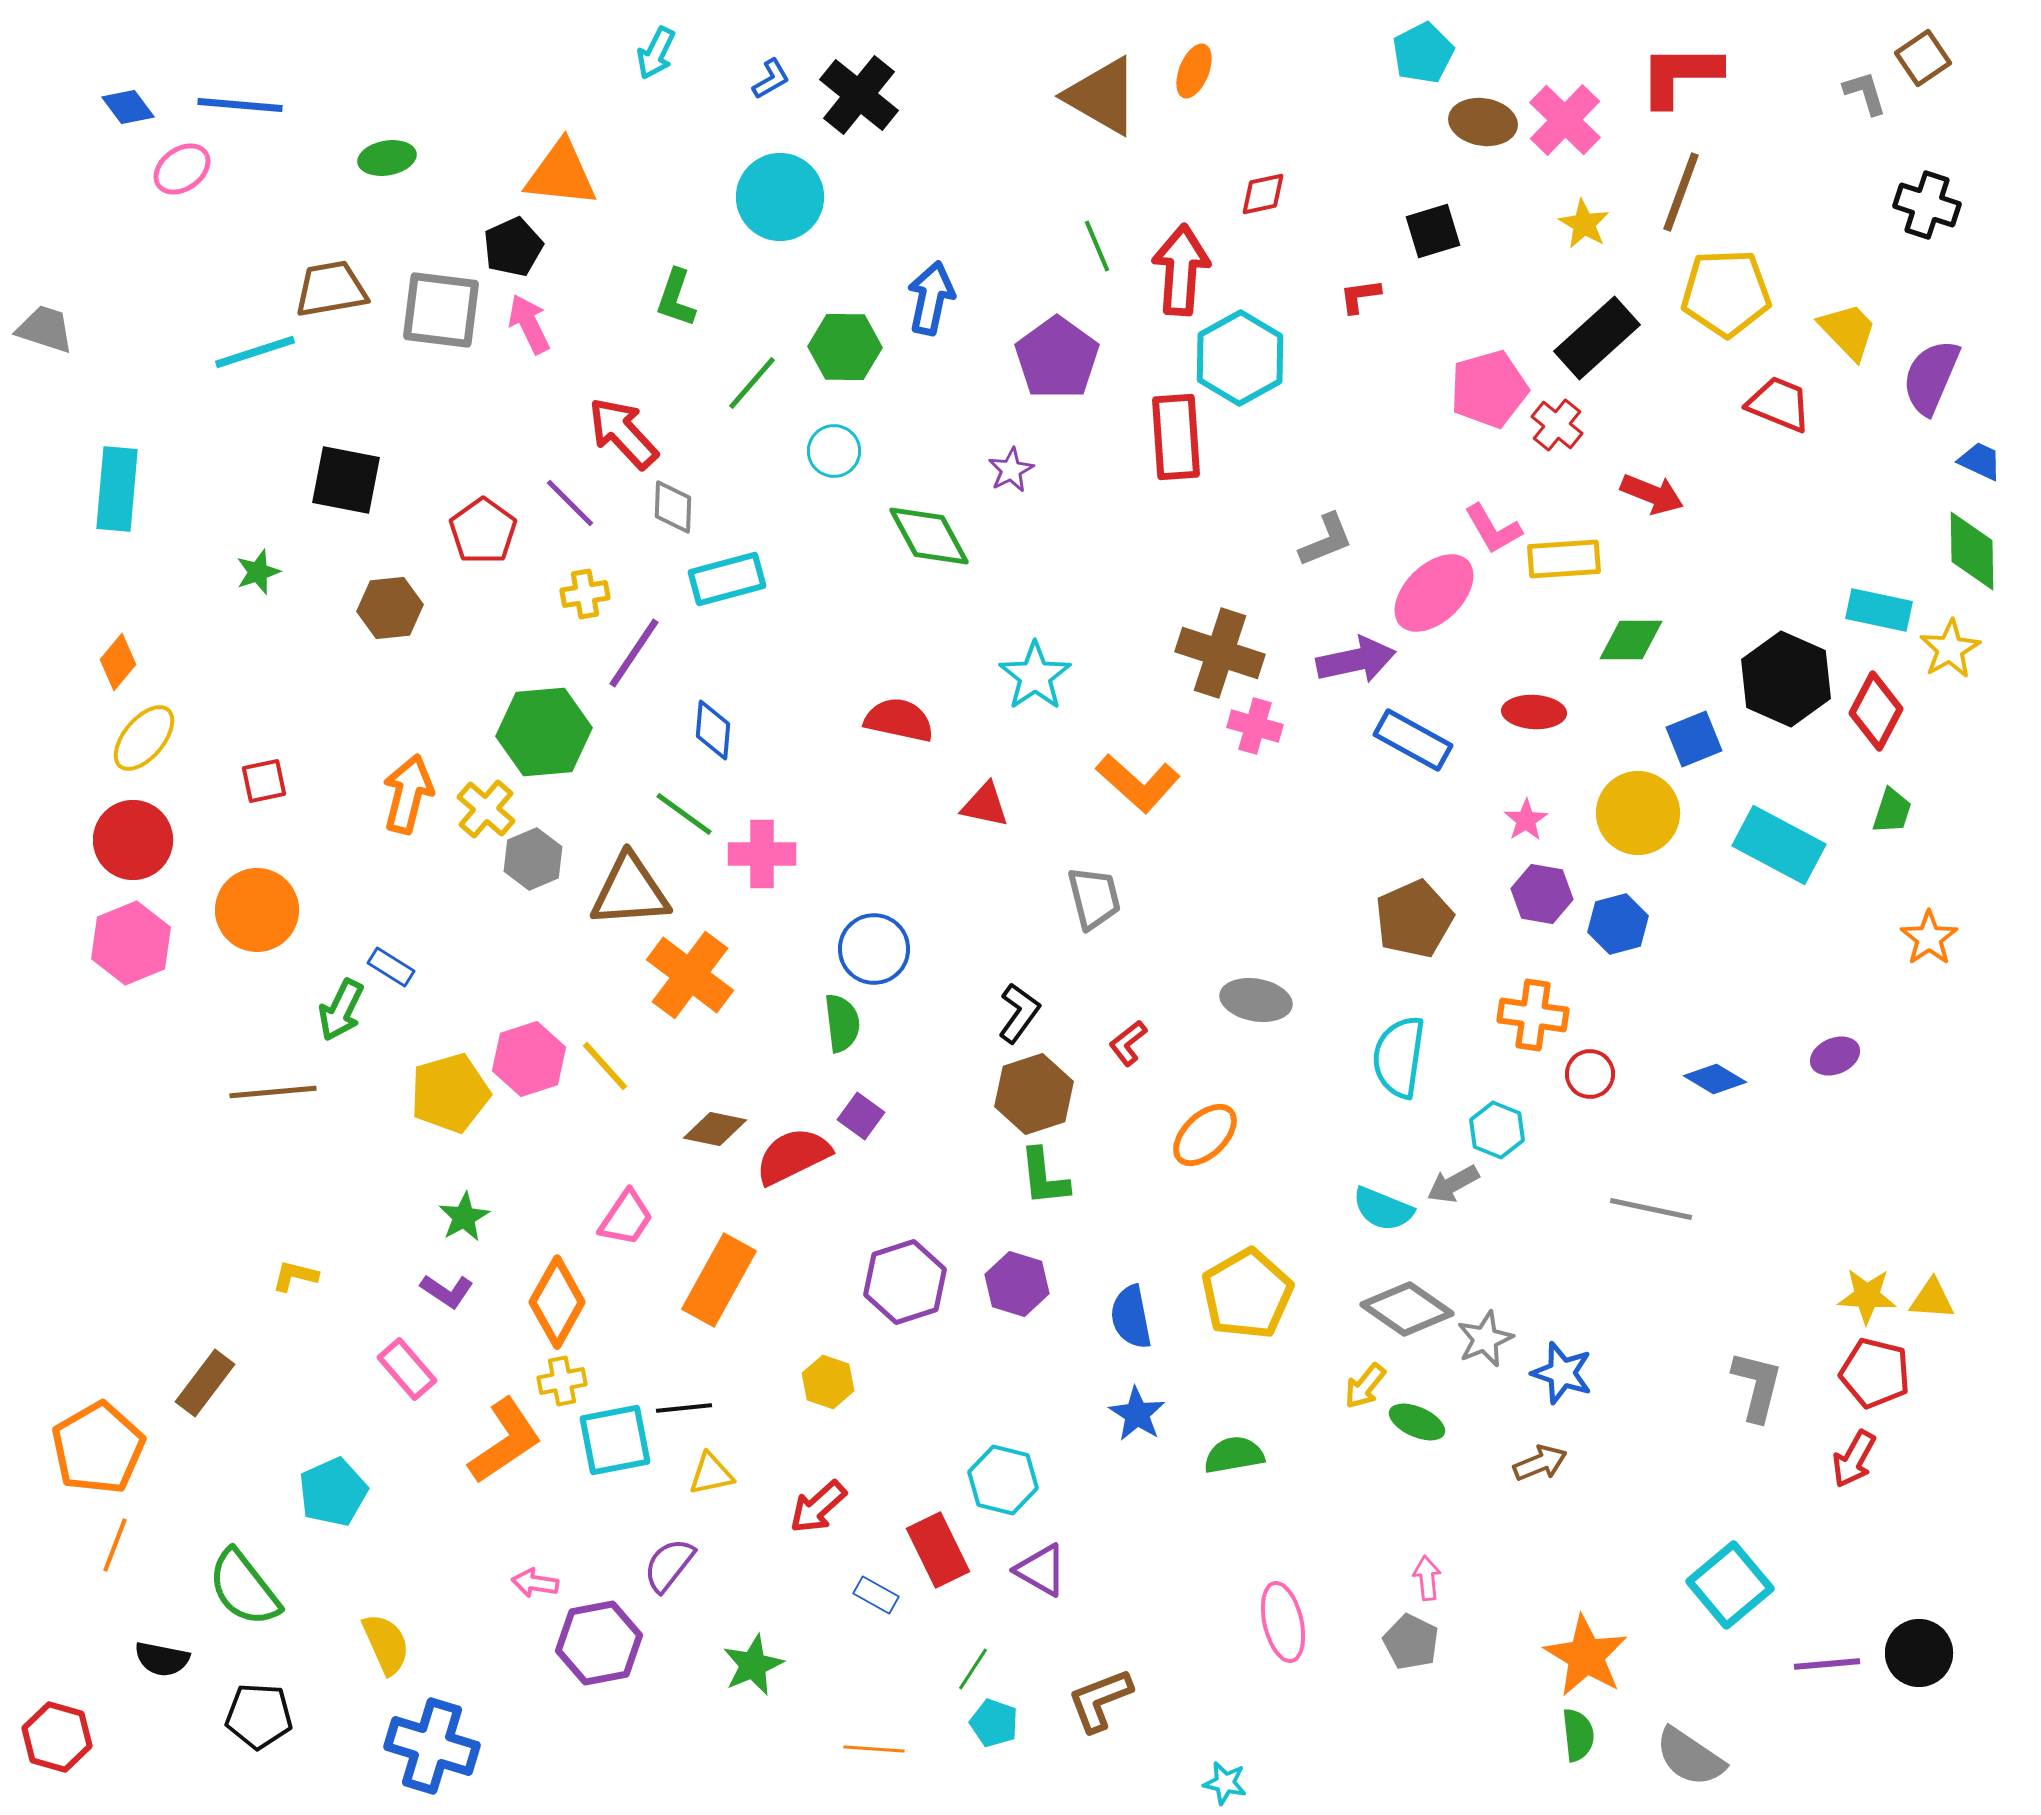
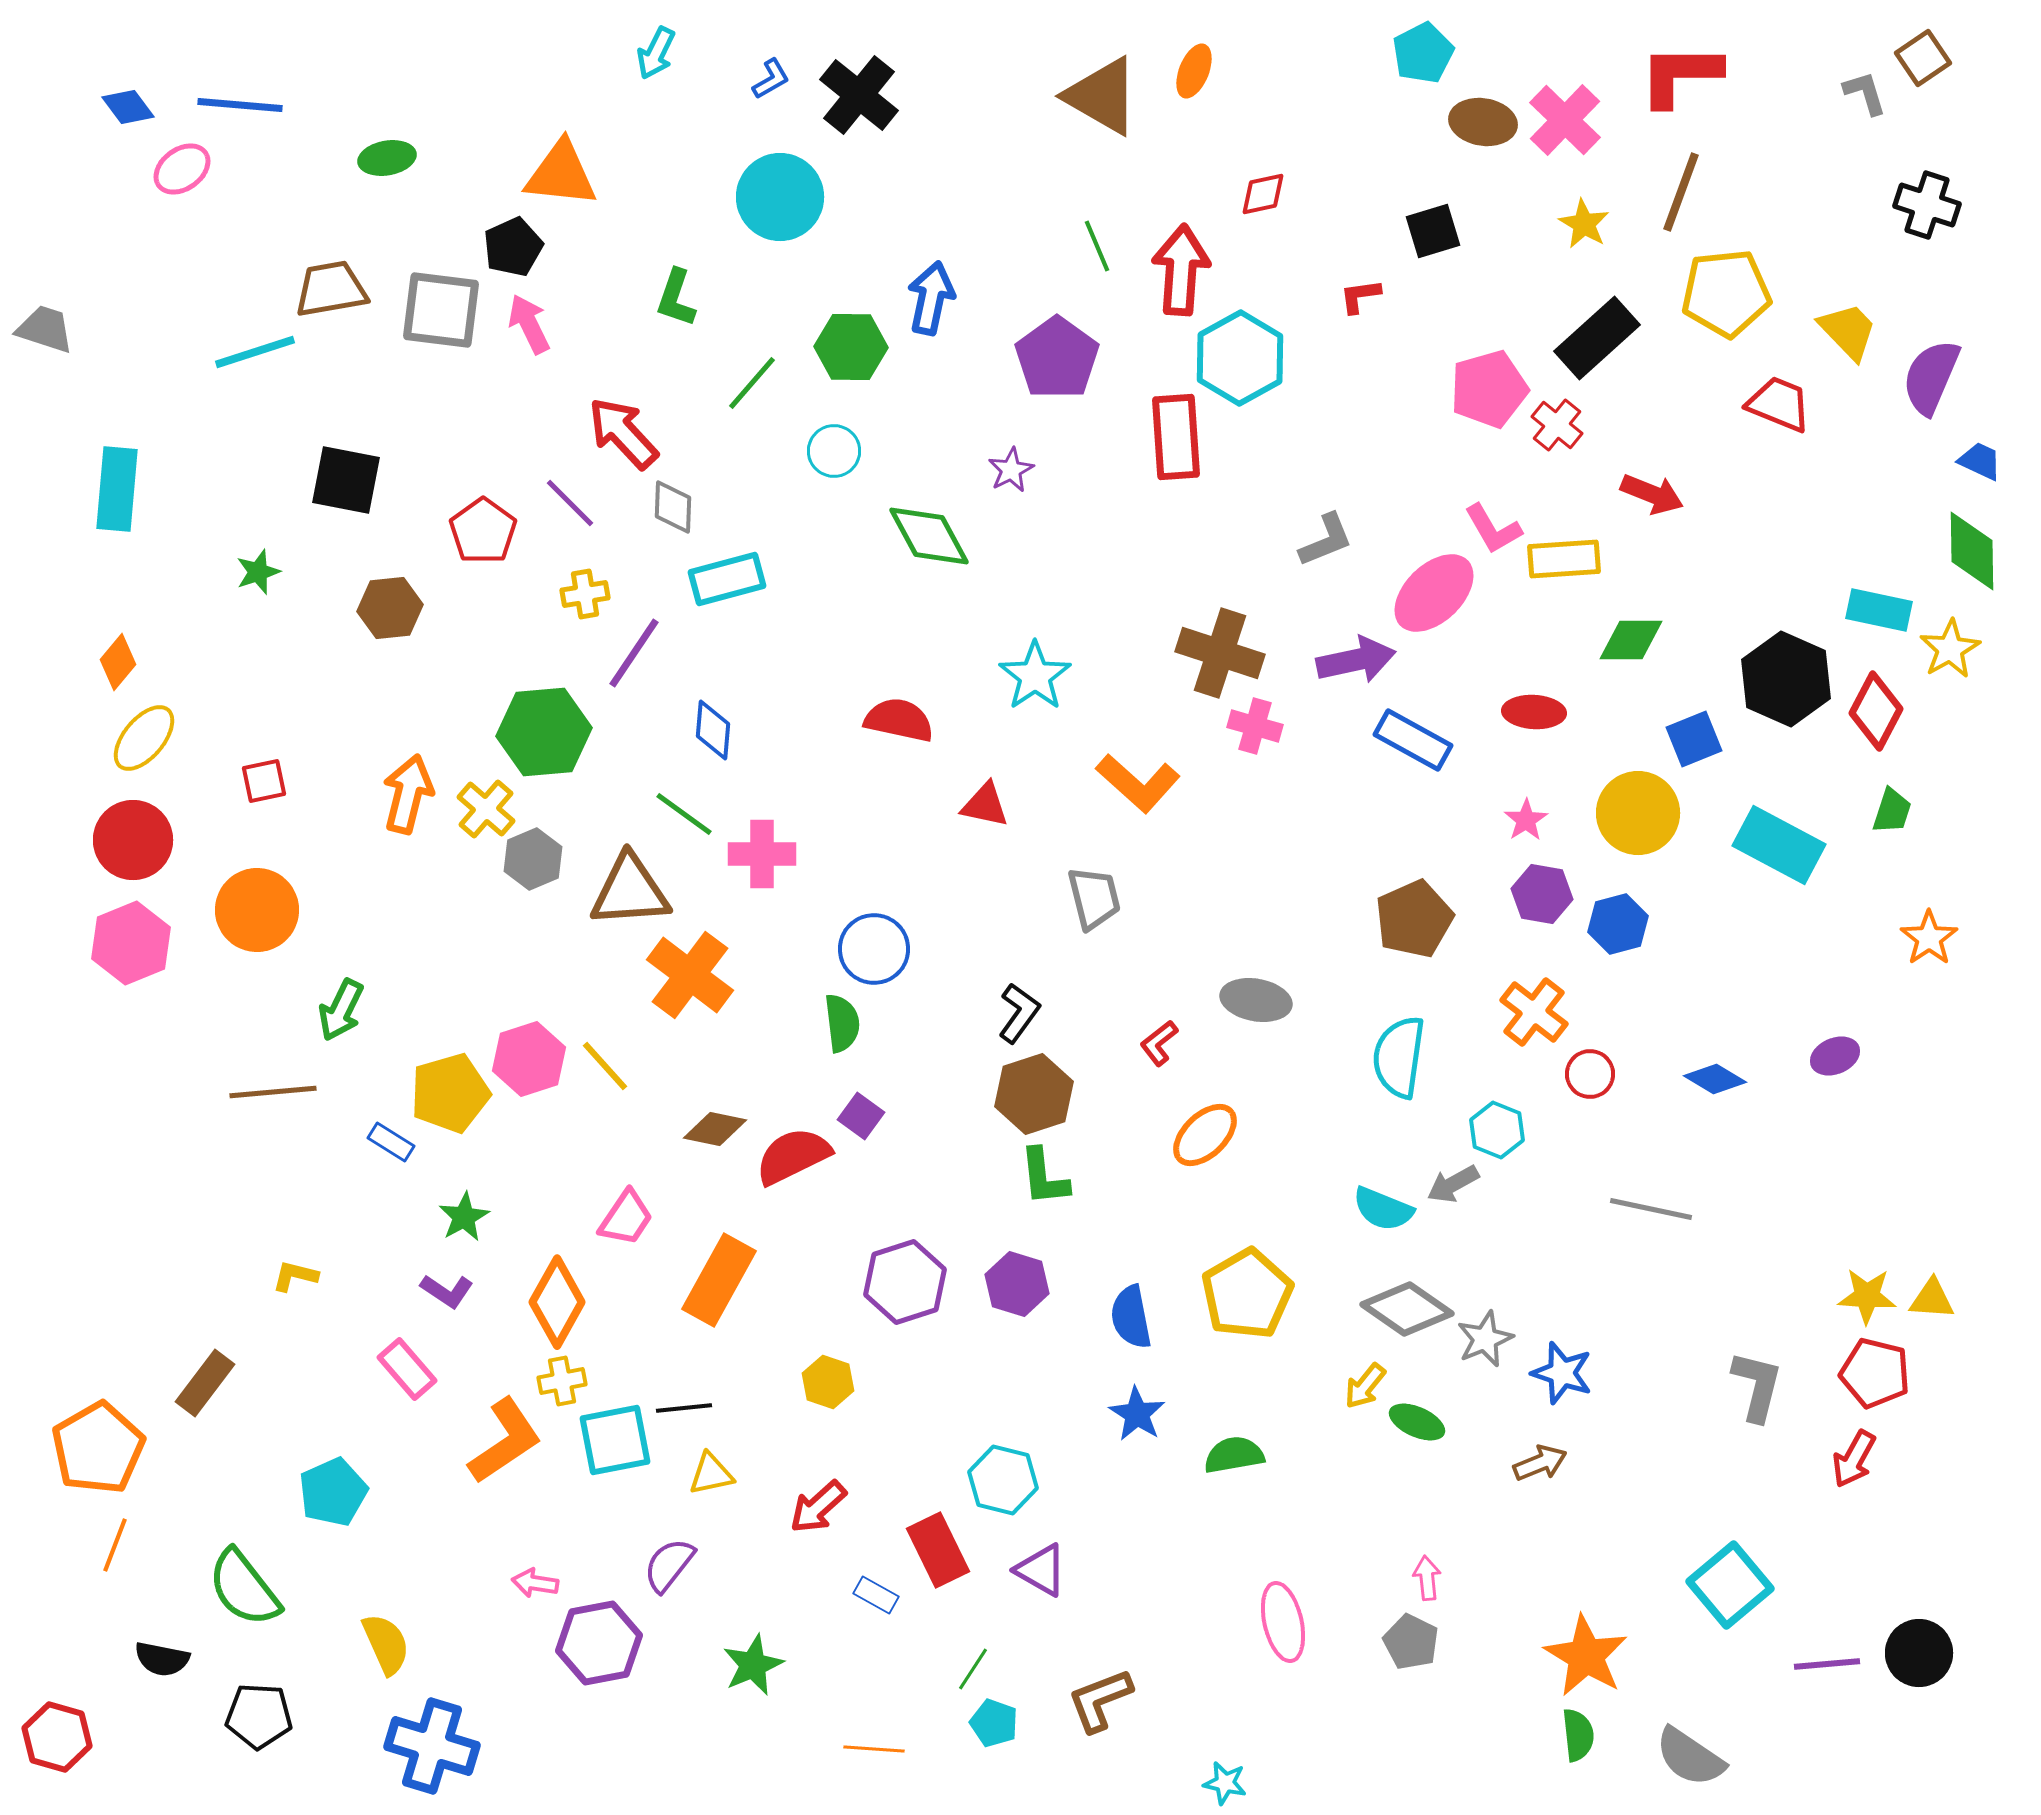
yellow pentagon at (1726, 293): rotated 4 degrees counterclockwise
green hexagon at (845, 347): moved 6 px right
blue rectangle at (391, 967): moved 175 px down
orange cross at (1533, 1015): moved 1 px right, 3 px up; rotated 30 degrees clockwise
red L-shape at (1128, 1043): moved 31 px right
